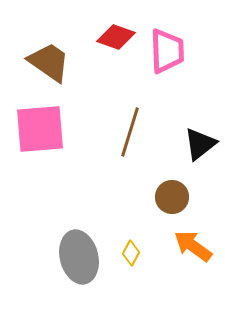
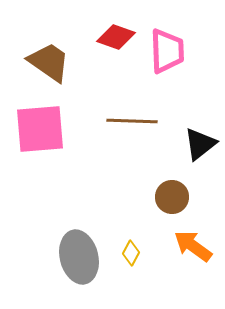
brown line: moved 2 px right, 11 px up; rotated 75 degrees clockwise
